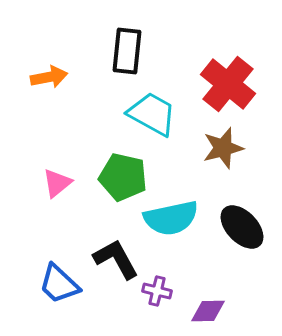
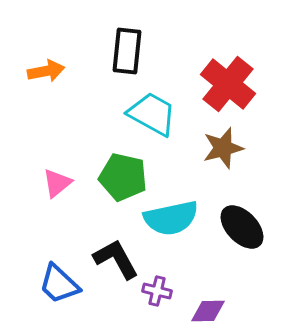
orange arrow: moved 3 px left, 6 px up
